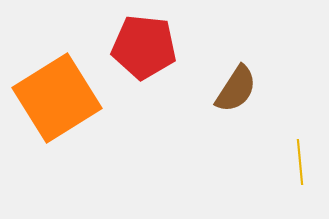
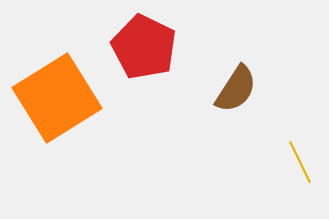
red pentagon: rotated 20 degrees clockwise
yellow line: rotated 21 degrees counterclockwise
